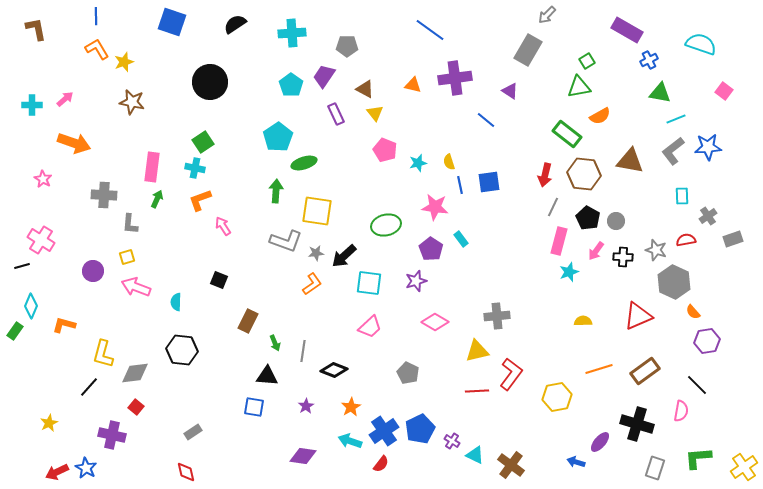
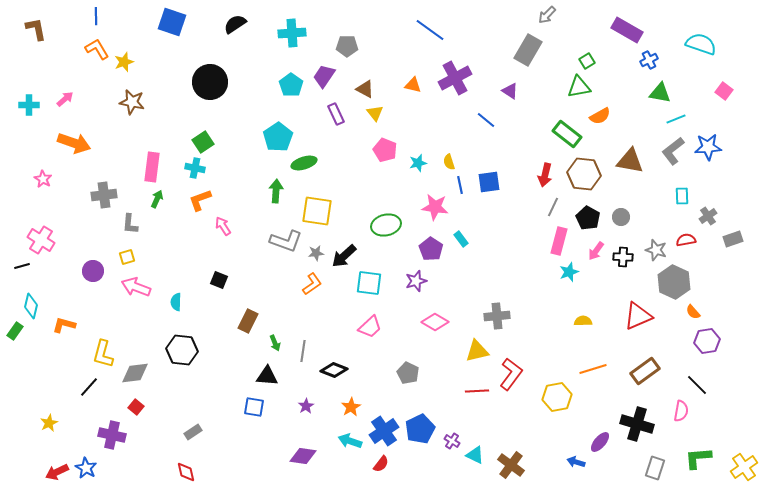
purple cross at (455, 78): rotated 20 degrees counterclockwise
cyan cross at (32, 105): moved 3 px left
gray cross at (104, 195): rotated 10 degrees counterclockwise
gray circle at (616, 221): moved 5 px right, 4 px up
cyan diamond at (31, 306): rotated 10 degrees counterclockwise
orange line at (599, 369): moved 6 px left
